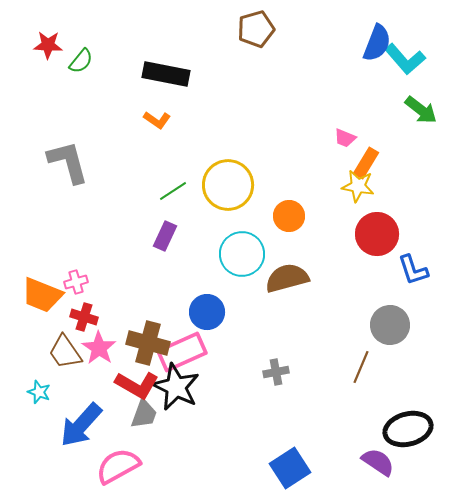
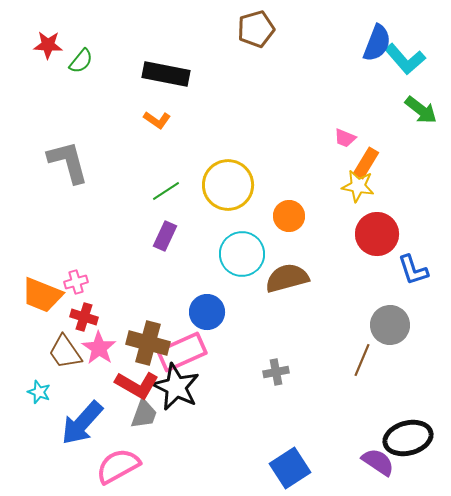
green line: moved 7 px left
brown line: moved 1 px right, 7 px up
blue arrow: moved 1 px right, 2 px up
black ellipse: moved 9 px down
